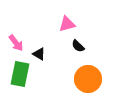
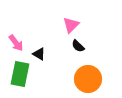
pink triangle: moved 4 px right, 1 px down; rotated 30 degrees counterclockwise
